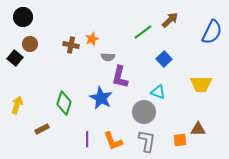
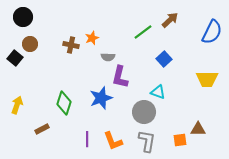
orange star: moved 1 px up
yellow trapezoid: moved 6 px right, 5 px up
blue star: rotated 25 degrees clockwise
